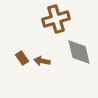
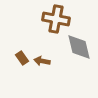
brown cross: rotated 28 degrees clockwise
gray diamond: moved 5 px up
